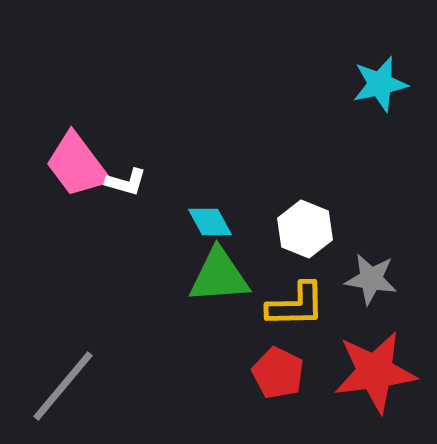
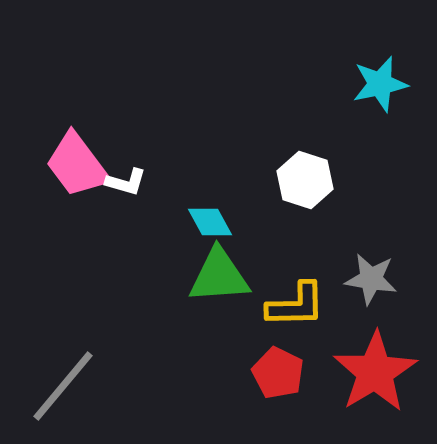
white hexagon: moved 49 px up; rotated 4 degrees counterclockwise
red star: rotated 24 degrees counterclockwise
